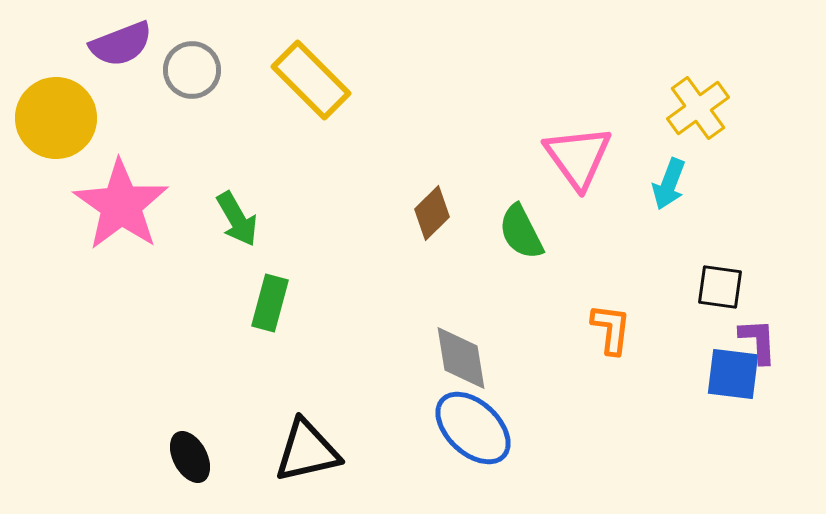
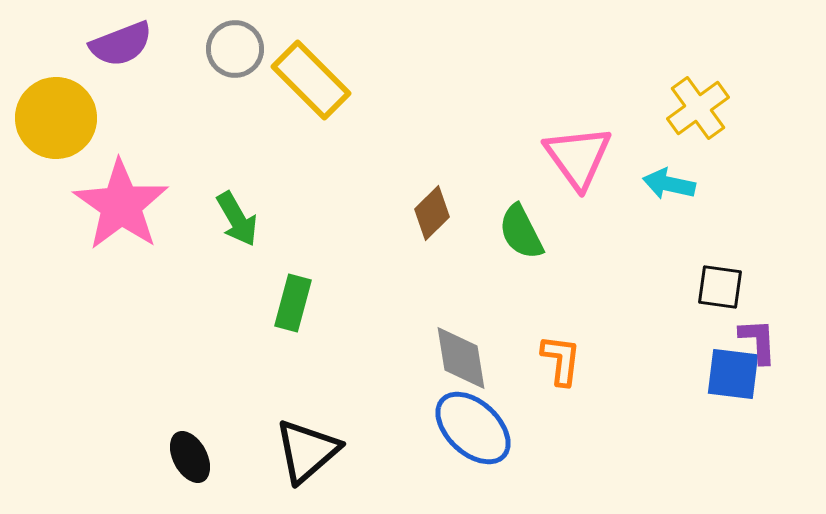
gray circle: moved 43 px right, 21 px up
cyan arrow: rotated 81 degrees clockwise
green rectangle: moved 23 px right
orange L-shape: moved 50 px left, 31 px down
black triangle: rotated 28 degrees counterclockwise
